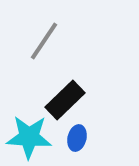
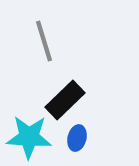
gray line: rotated 51 degrees counterclockwise
